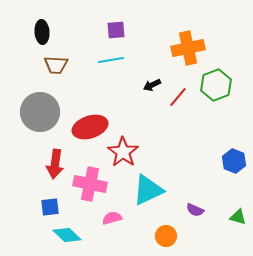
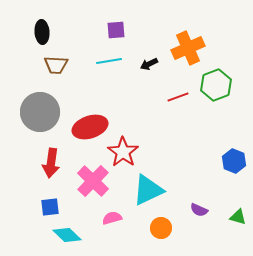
orange cross: rotated 12 degrees counterclockwise
cyan line: moved 2 px left, 1 px down
black arrow: moved 3 px left, 21 px up
red line: rotated 30 degrees clockwise
red arrow: moved 4 px left, 1 px up
pink cross: moved 3 px right, 3 px up; rotated 32 degrees clockwise
purple semicircle: moved 4 px right
orange circle: moved 5 px left, 8 px up
